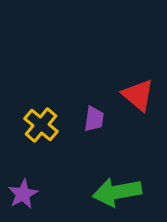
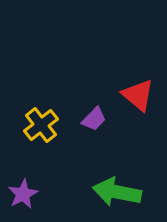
purple trapezoid: rotated 36 degrees clockwise
yellow cross: rotated 12 degrees clockwise
green arrow: rotated 21 degrees clockwise
